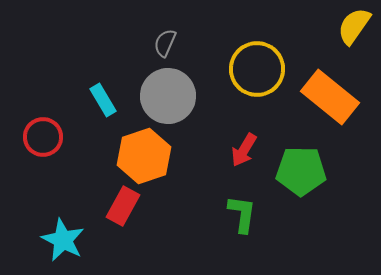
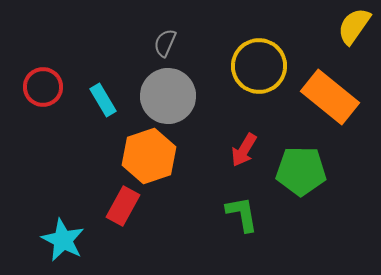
yellow circle: moved 2 px right, 3 px up
red circle: moved 50 px up
orange hexagon: moved 5 px right
green L-shape: rotated 18 degrees counterclockwise
